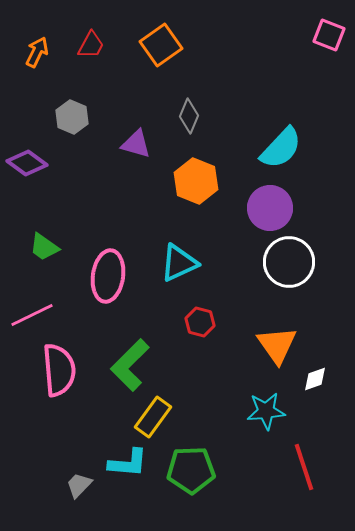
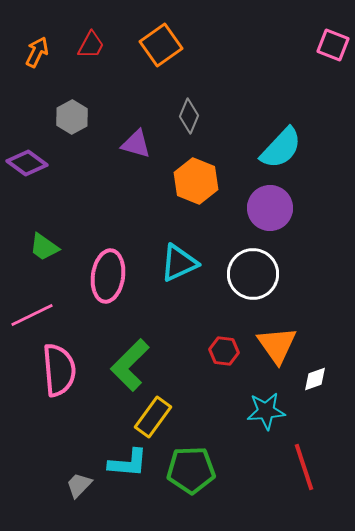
pink square: moved 4 px right, 10 px down
gray hexagon: rotated 8 degrees clockwise
white circle: moved 36 px left, 12 px down
red hexagon: moved 24 px right, 29 px down; rotated 8 degrees counterclockwise
